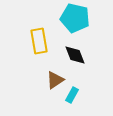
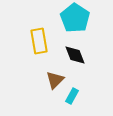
cyan pentagon: rotated 20 degrees clockwise
brown triangle: rotated 12 degrees counterclockwise
cyan rectangle: moved 1 px down
